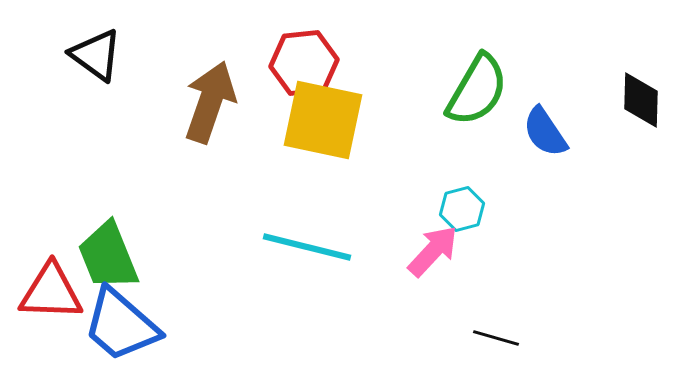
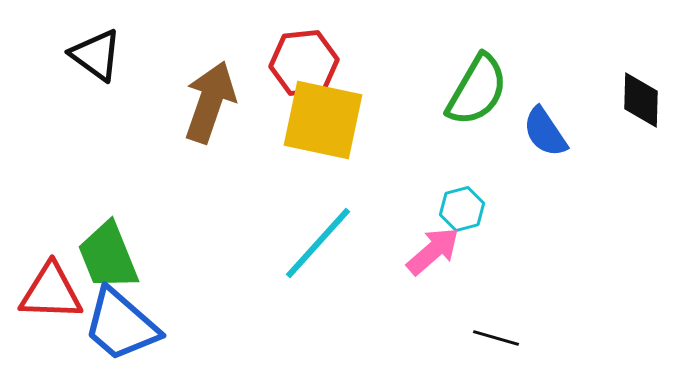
cyan line: moved 11 px right, 4 px up; rotated 62 degrees counterclockwise
pink arrow: rotated 6 degrees clockwise
